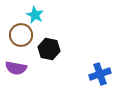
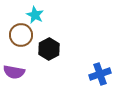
black hexagon: rotated 20 degrees clockwise
purple semicircle: moved 2 px left, 4 px down
